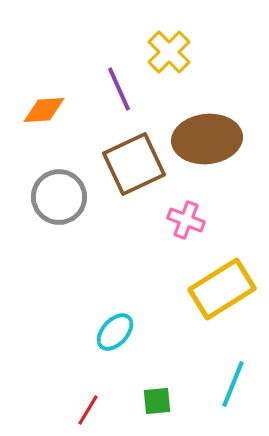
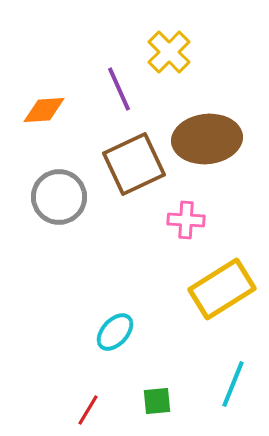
pink cross: rotated 18 degrees counterclockwise
